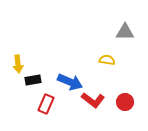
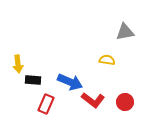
gray triangle: rotated 12 degrees counterclockwise
black rectangle: rotated 14 degrees clockwise
